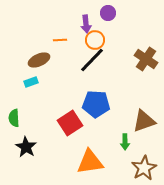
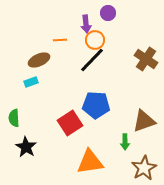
blue pentagon: moved 1 px down
